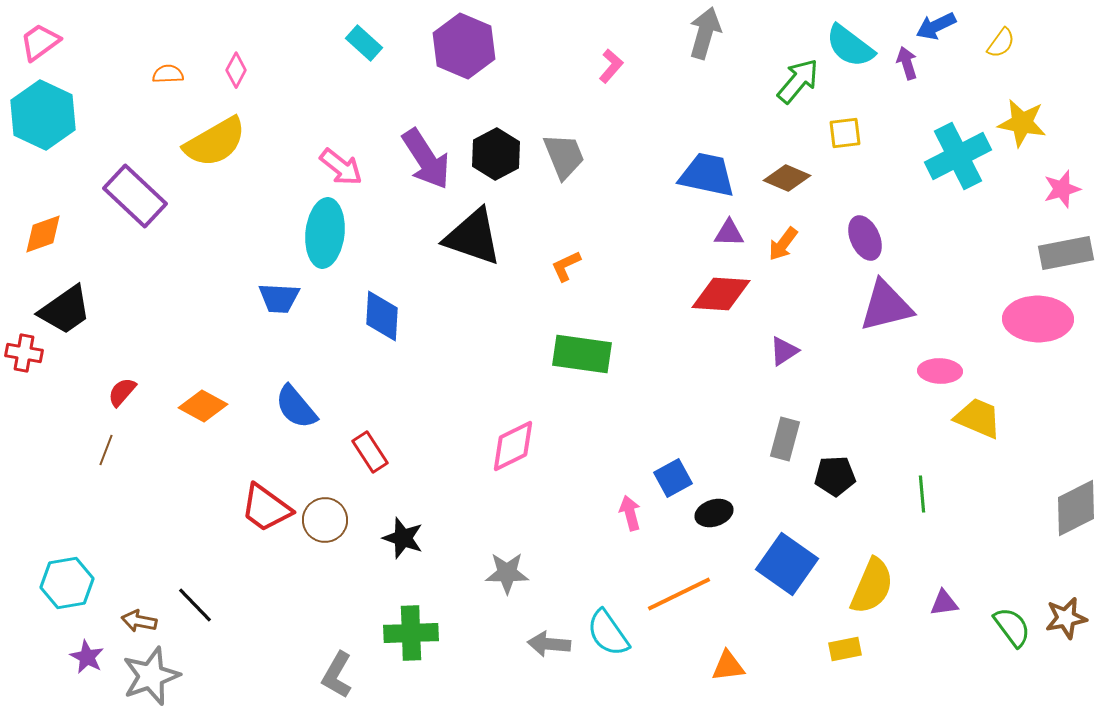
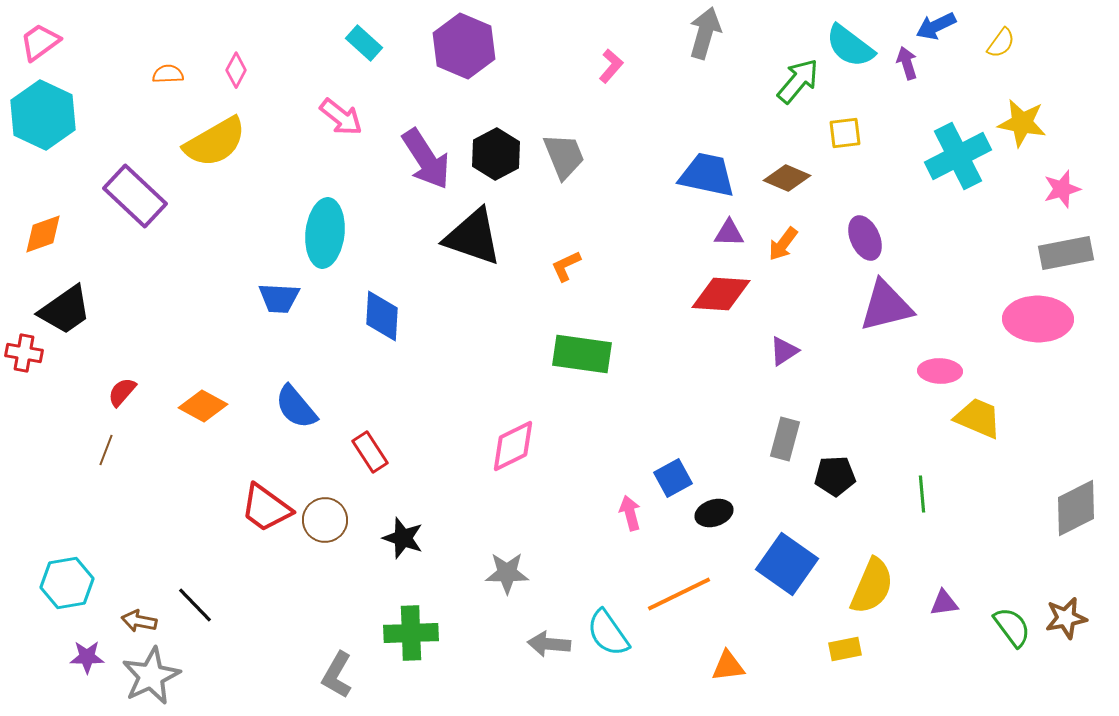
pink arrow at (341, 167): moved 50 px up
purple star at (87, 657): rotated 28 degrees counterclockwise
gray star at (151, 676): rotated 6 degrees counterclockwise
